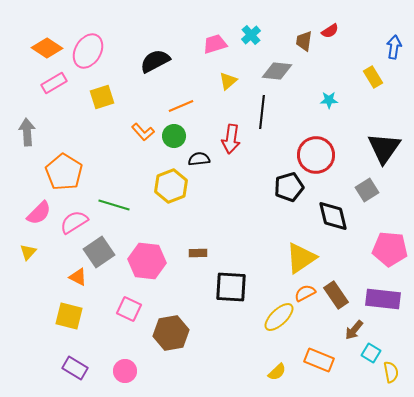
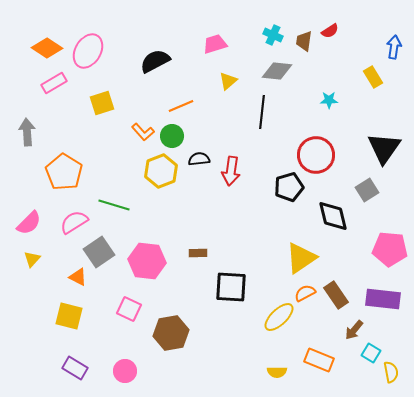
cyan cross at (251, 35): moved 22 px right; rotated 24 degrees counterclockwise
yellow square at (102, 97): moved 6 px down
green circle at (174, 136): moved 2 px left
red arrow at (231, 139): moved 32 px down
yellow hexagon at (171, 186): moved 10 px left, 15 px up
pink semicircle at (39, 213): moved 10 px left, 10 px down
yellow triangle at (28, 252): moved 4 px right, 7 px down
yellow semicircle at (277, 372): rotated 42 degrees clockwise
